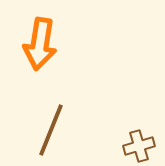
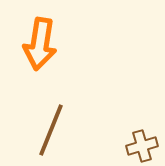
brown cross: moved 3 px right
